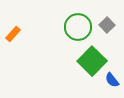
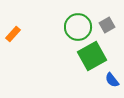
gray square: rotated 14 degrees clockwise
green square: moved 5 px up; rotated 16 degrees clockwise
